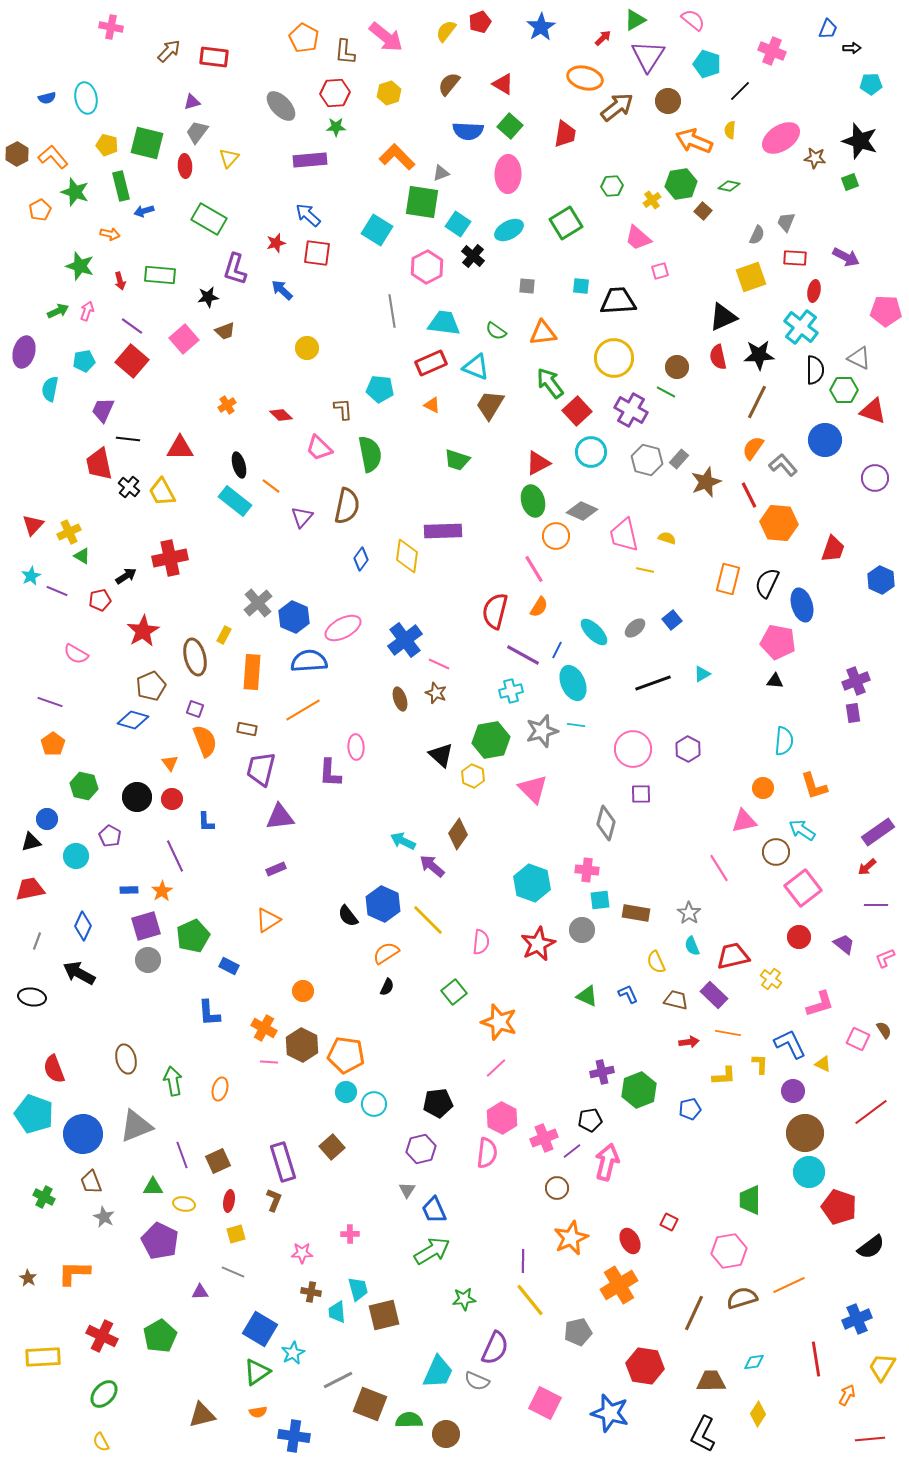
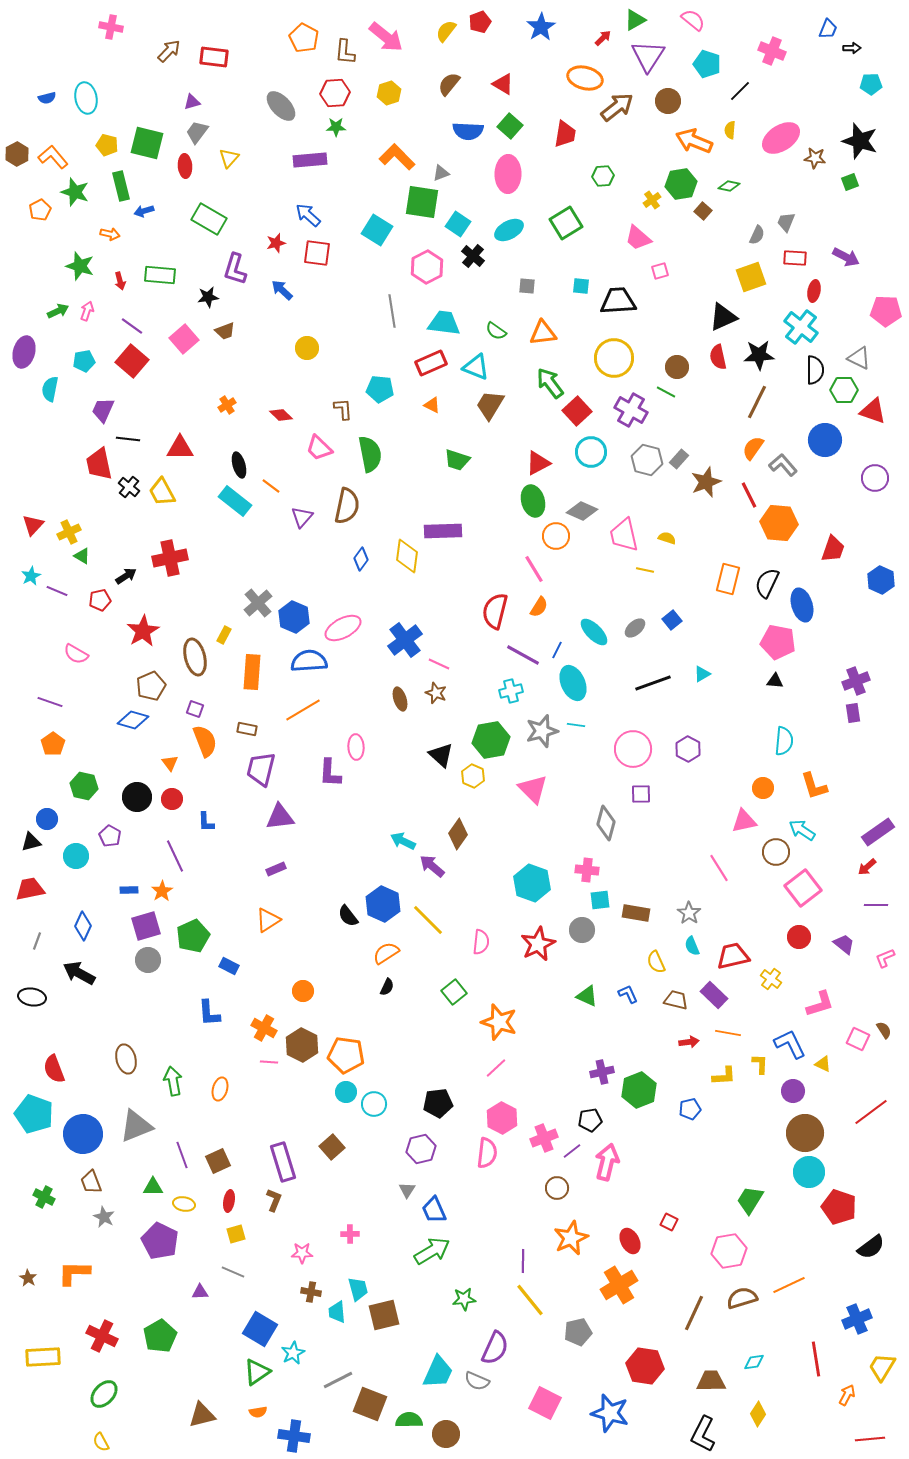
green hexagon at (612, 186): moved 9 px left, 10 px up
green trapezoid at (750, 1200): rotated 32 degrees clockwise
